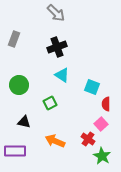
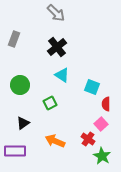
black cross: rotated 18 degrees counterclockwise
green circle: moved 1 px right
black triangle: moved 1 px left, 1 px down; rotated 48 degrees counterclockwise
